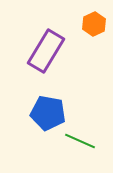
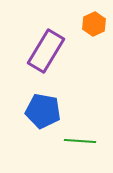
blue pentagon: moved 5 px left, 2 px up
green line: rotated 20 degrees counterclockwise
